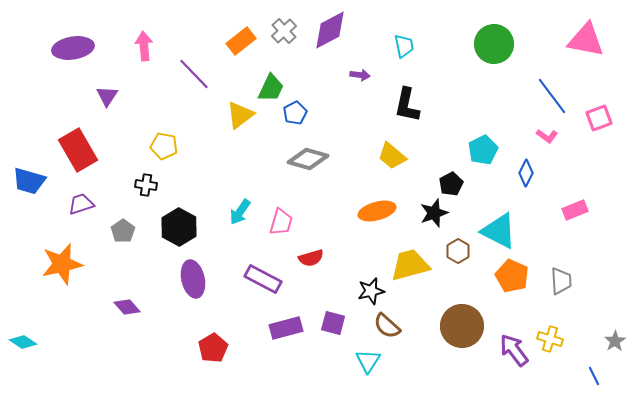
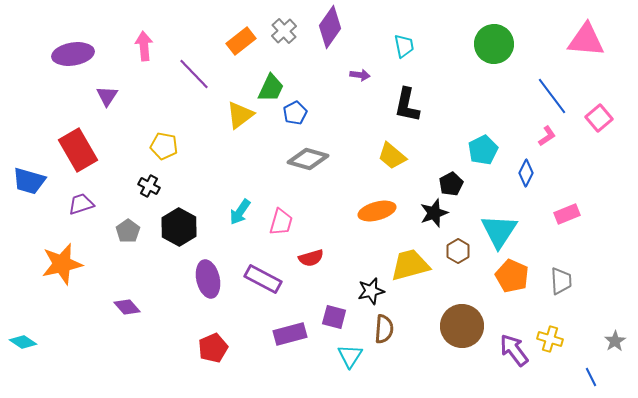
purple diamond at (330, 30): moved 3 px up; rotated 27 degrees counterclockwise
pink triangle at (586, 40): rotated 6 degrees counterclockwise
purple ellipse at (73, 48): moved 6 px down
pink square at (599, 118): rotated 20 degrees counterclockwise
pink L-shape at (547, 136): rotated 70 degrees counterclockwise
black cross at (146, 185): moved 3 px right, 1 px down; rotated 20 degrees clockwise
pink rectangle at (575, 210): moved 8 px left, 4 px down
gray pentagon at (123, 231): moved 5 px right
cyan triangle at (499, 231): rotated 36 degrees clockwise
purple ellipse at (193, 279): moved 15 px right
purple square at (333, 323): moved 1 px right, 6 px up
brown semicircle at (387, 326): moved 3 px left, 3 px down; rotated 128 degrees counterclockwise
purple rectangle at (286, 328): moved 4 px right, 6 px down
red pentagon at (213, 348): rotated 8 degrees clockwise
cyan triangle at (368, 361): moved 18 px left, 5 px up
blue line at (594, 376): moved 3 px left, 1 px down
